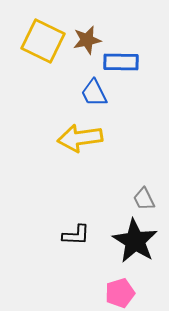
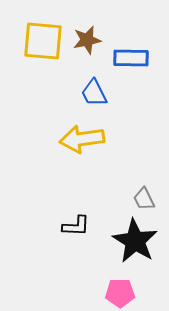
yellow square: rotated 21 degrees counterclockwise
blue rectangle: moved 10 px right, 4 px up
yellow arrow: moved 2 px right, 1 px down
black L-shape: moved 9 px up
pink pentagon: rotated 16 degrees clockwise
